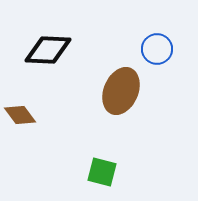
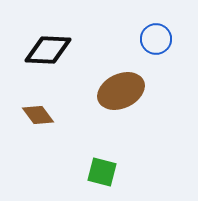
blue circle: moved 1 px left, 10 px up
brown ellipse: rotated 42 degrees clockwise
brown diamond: moved 18 px right
